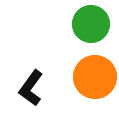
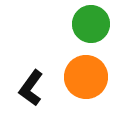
orange circle: moved 9 px left
